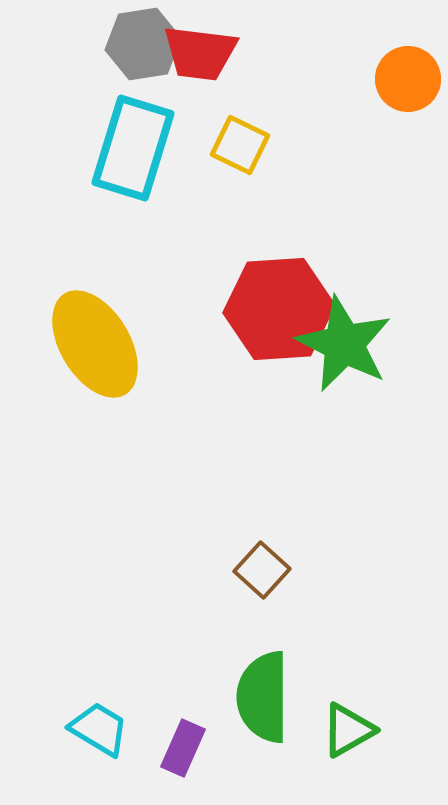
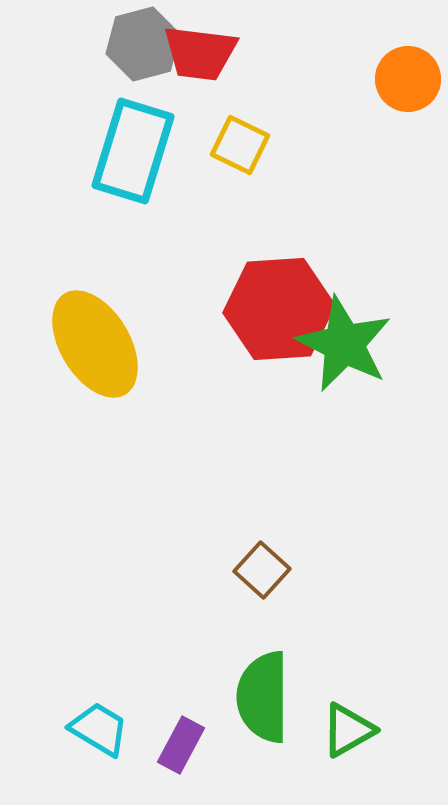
gray hexagon: rotated 6 degrees counterclockwise
cyan rectangle: moved 3 px down
purple rectangle: moved 2 px left, 3 px up; rotated 4 degrees clockwise
